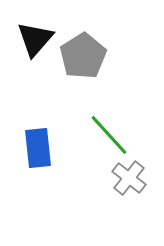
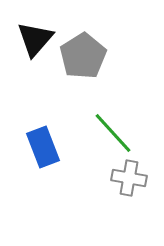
green line: moved 4 px right, 2 px up
blue rectangle: moved 5 px right, 1 px up; rotated 15 degrees counterclockwise
gray cross: rotated 28 degrees counterclockwise
